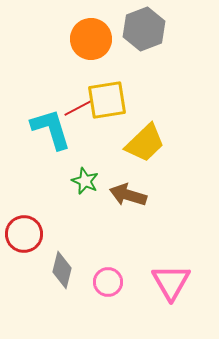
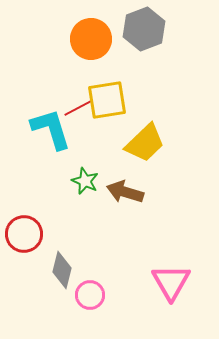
brown arrow: moved 3 px left, 3 px up
pink circle: moved 18 px left, 13 px down
